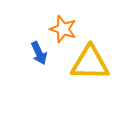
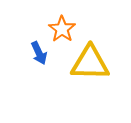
orange star: moved 1 px left; rotated 16 degrees clockwise
